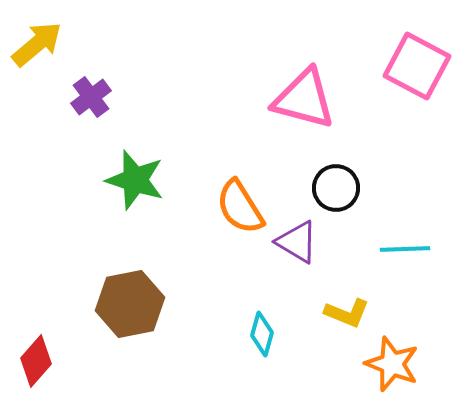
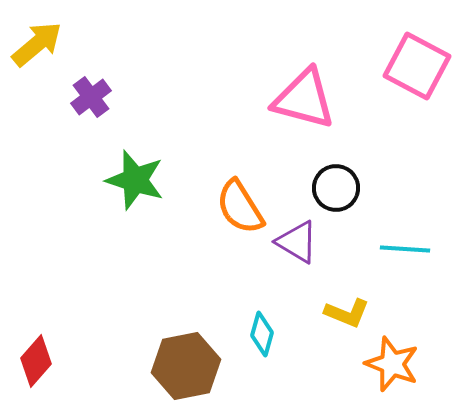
cyan line: rotated 6 degrees clockwise
brown hexagon: moved 56 px right, 62 px down
